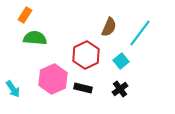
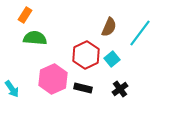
cyan square: moved 9 px left, 2 px up
cyan arrow: moved 1 px left
